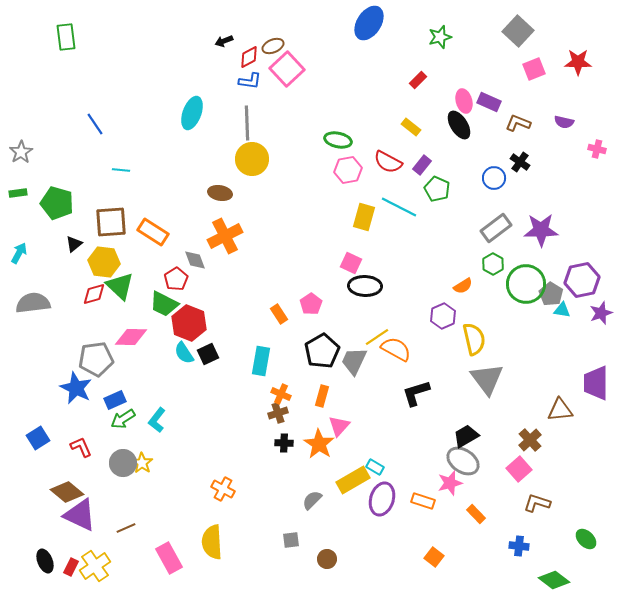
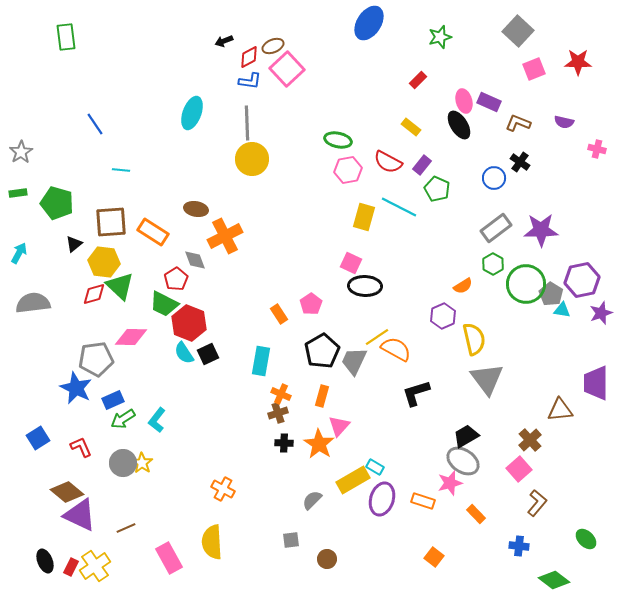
brown ellipse at (220, 193): moved 24 px left, 16 px down
blue rectangle at (115, 400): moved 2 px left
brown L-shape at (537, 503): rotated 112 degrees clockwise
